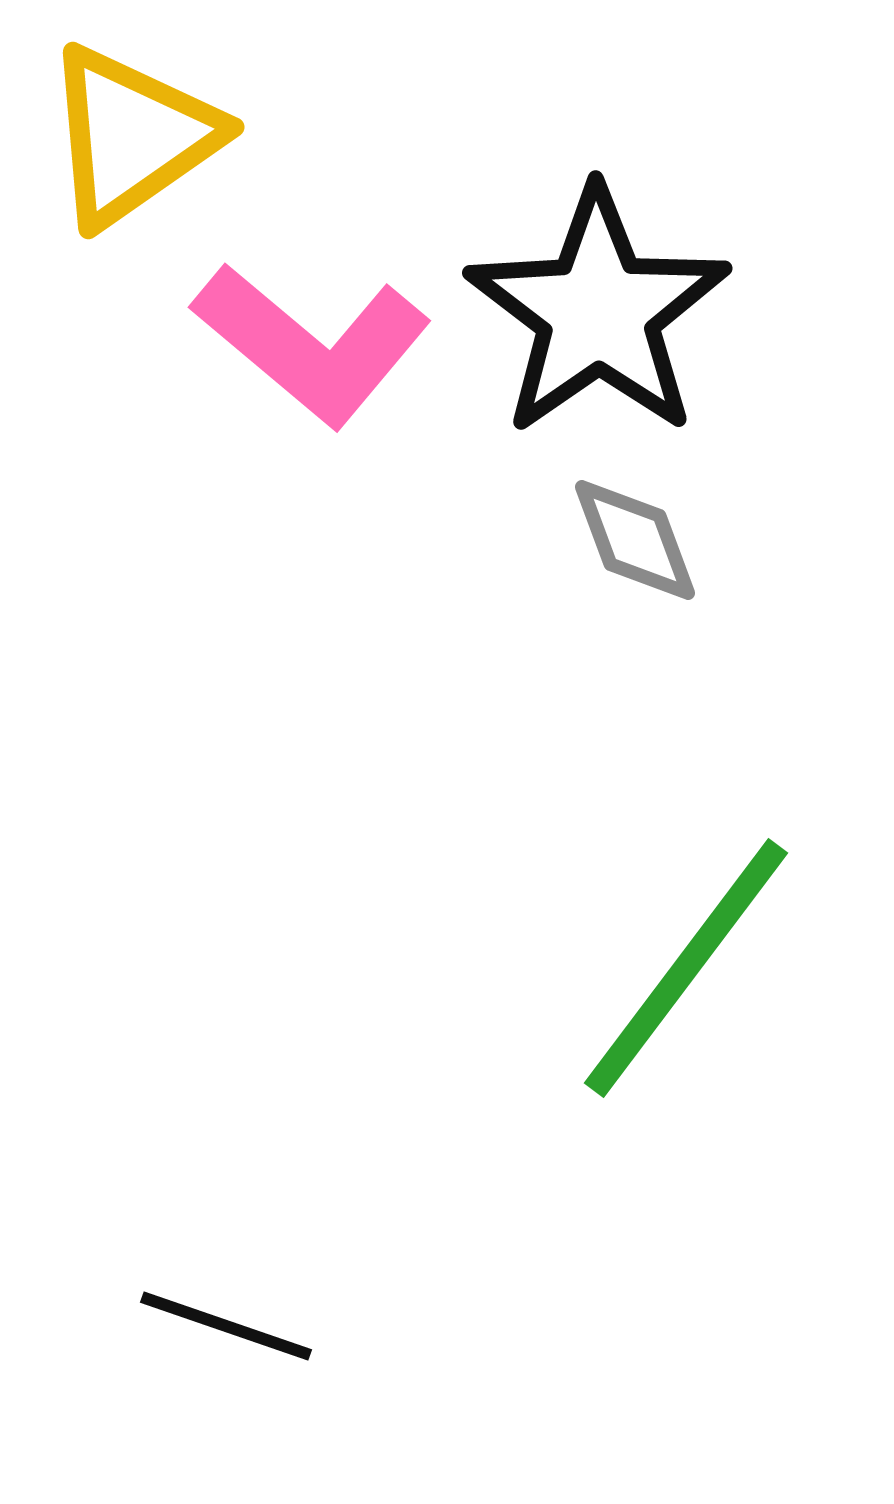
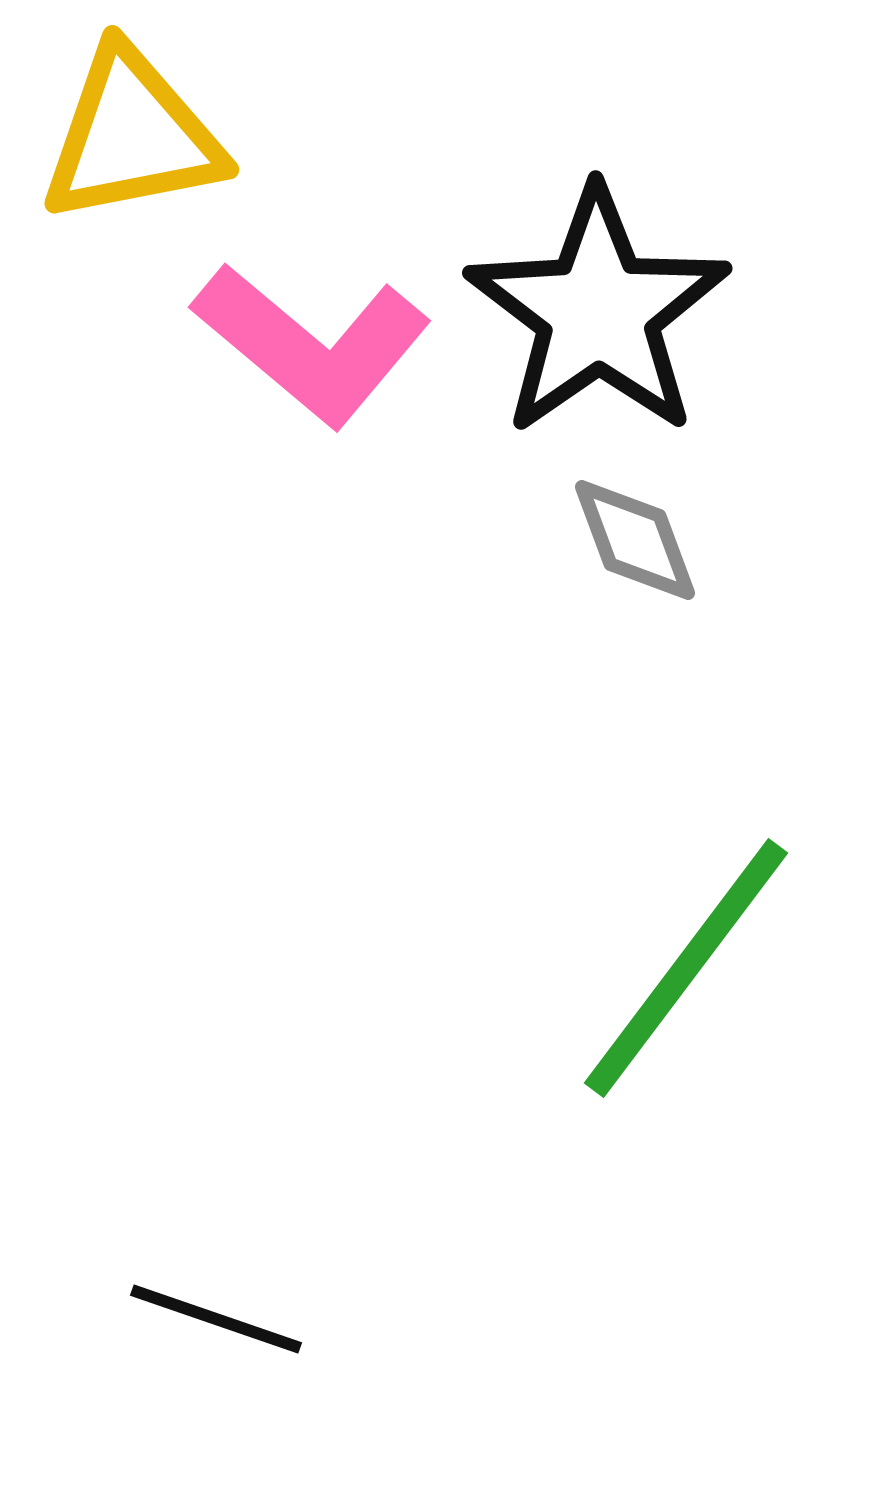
yellow triangle: rotated 24 degrees clockwise
black line: moved 10 px left, 7 px up
